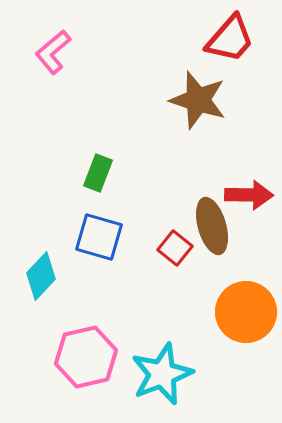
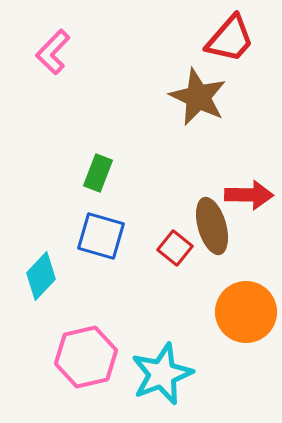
pink L-shape: rotated 6 degrees counterclockwise
brown star: moved 3 px up; rotated 8 degrees clockwise
blue square: moved 2 px right, 1 px up
